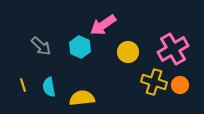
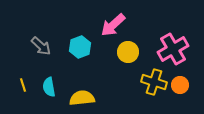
pink arrow: moved 10 px right; rotated 8 degrees counterclockwise
cyan hexagon: rotated 15 degrees clockwise
